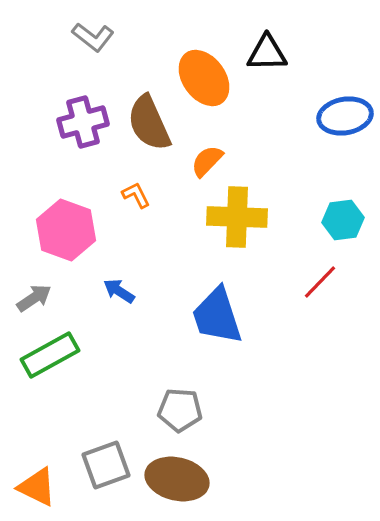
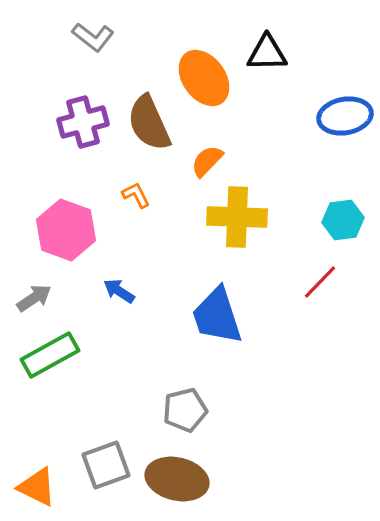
gray pentagon: moved 5 px right; rotated 18 degrees counterclockwise
